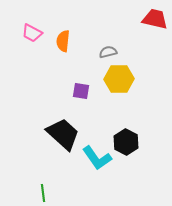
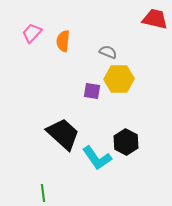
pink trapezoid: rotated 105 degrees clockwise
gray semicircle: rotated 36 degrees clockwise
purple square: moved 11 px right
